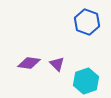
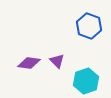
blue hexagon: moved 2 px right, 4 px down
purple triangle: moved 3 px up
